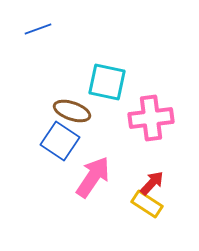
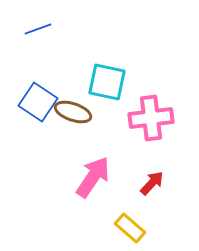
brown ellipse: moved 1 px right, 1 px down
blue square: moved 22 px left, 39 px up
yellow rectangle: moved 17 px left, 24 px down; rotated 8 degrees clockwise
